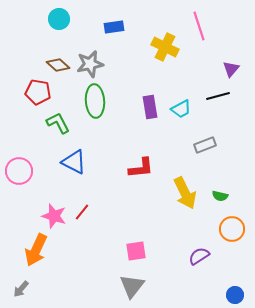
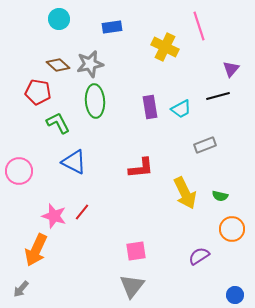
blue rectangle: moved 2 px left
